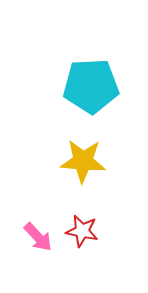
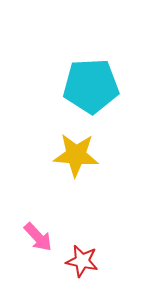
yellow star: moved 7 px left, 6 px up
red star: moved 30 px down
